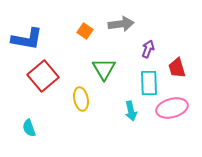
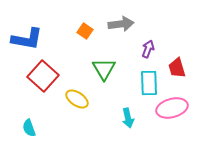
red square: rotated 8 degrees counterclockwise
yellow ellipse: moved 4 px left; rotated 45 degrees counterclockwise
cyan arrow: moved 3 px left, 7 px down
